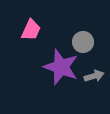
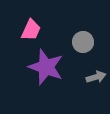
purple star: moved 15 px left
gray arrow: moved 2 px right, 1 px down
